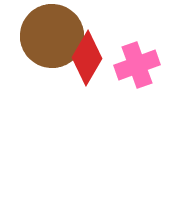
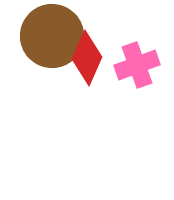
red diamond: rotated 6 degrees counterclockwise
